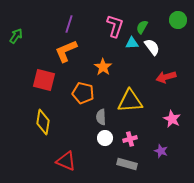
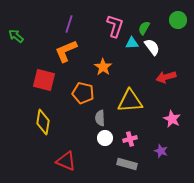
green semicircle: moved 2 px right, 1 px down
green arrow: rotated 84 degrees counterclockwise
gray semicircle: moved 1 px left, 1 px down
